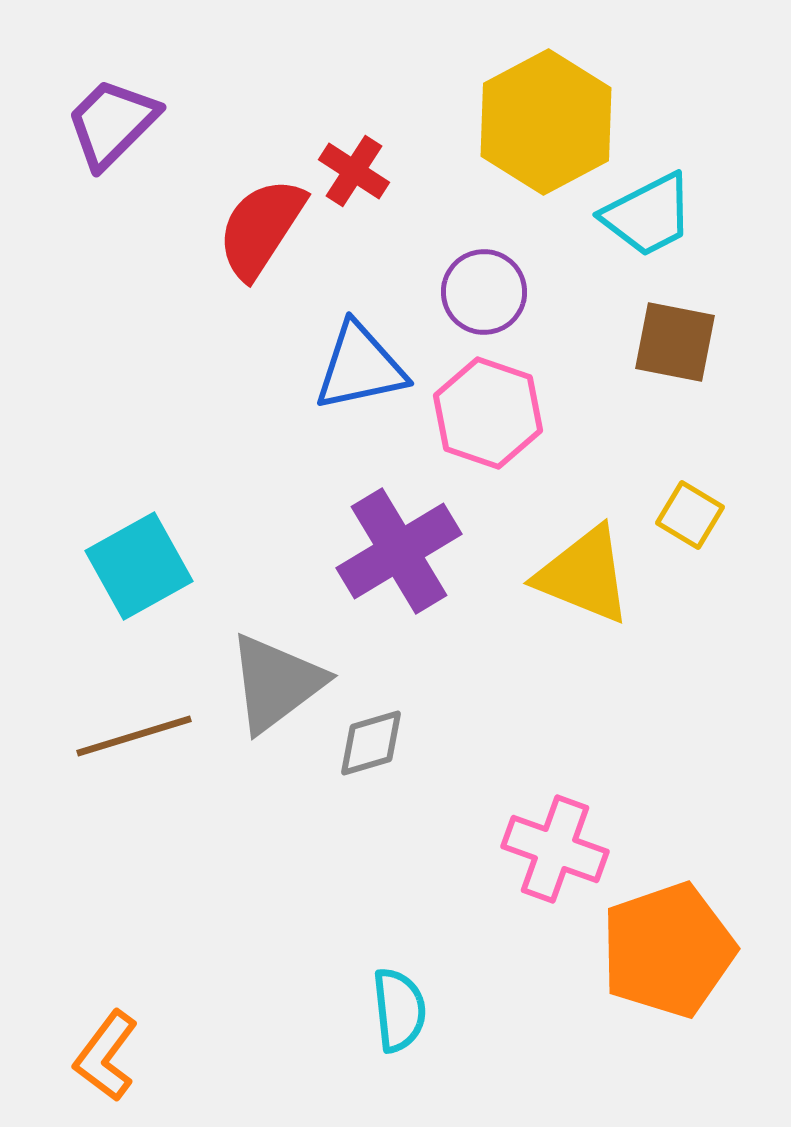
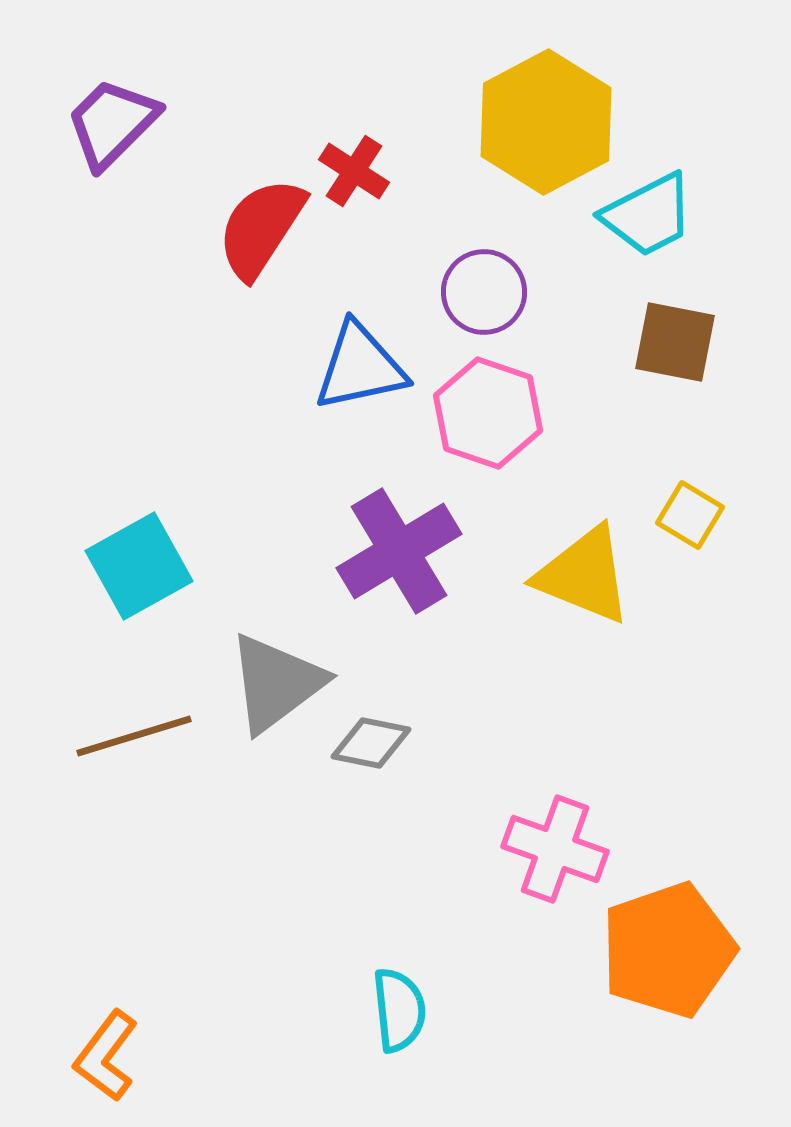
gray diamond: rotated 28 degrees clockwise
